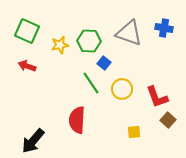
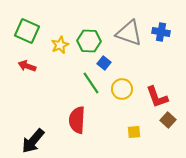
blue cross: moved 3 px left, 4 px down
yellow star: rotated 12 degrees counterclockwise
